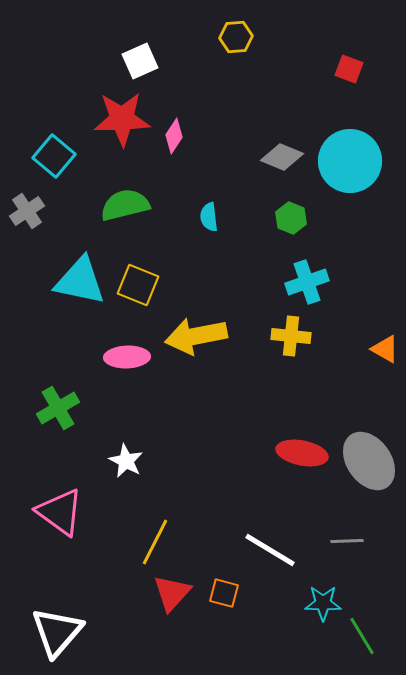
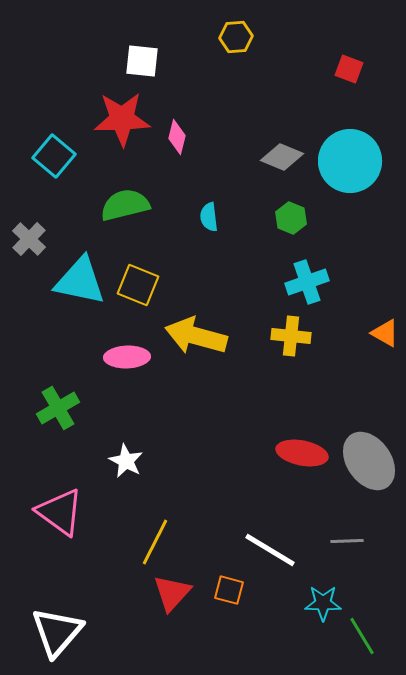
white square: moved 2 px right; rotated 30 degrees clockwise
pink diamond: moved 3 px right, 1 px down; rotated 20 degrees counterclockwise
gray cross: moved 2 px right, 28 px down; rotated 12 degrees counterclockwise
yellow arrow: rotated 26 degrees clockwise
orange triangle: moved 16 px up
orange square: moved 5 px right, 3 px up
